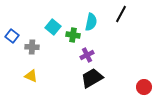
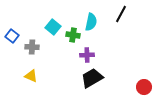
purple cross: rotated 24 degrees clockwise
